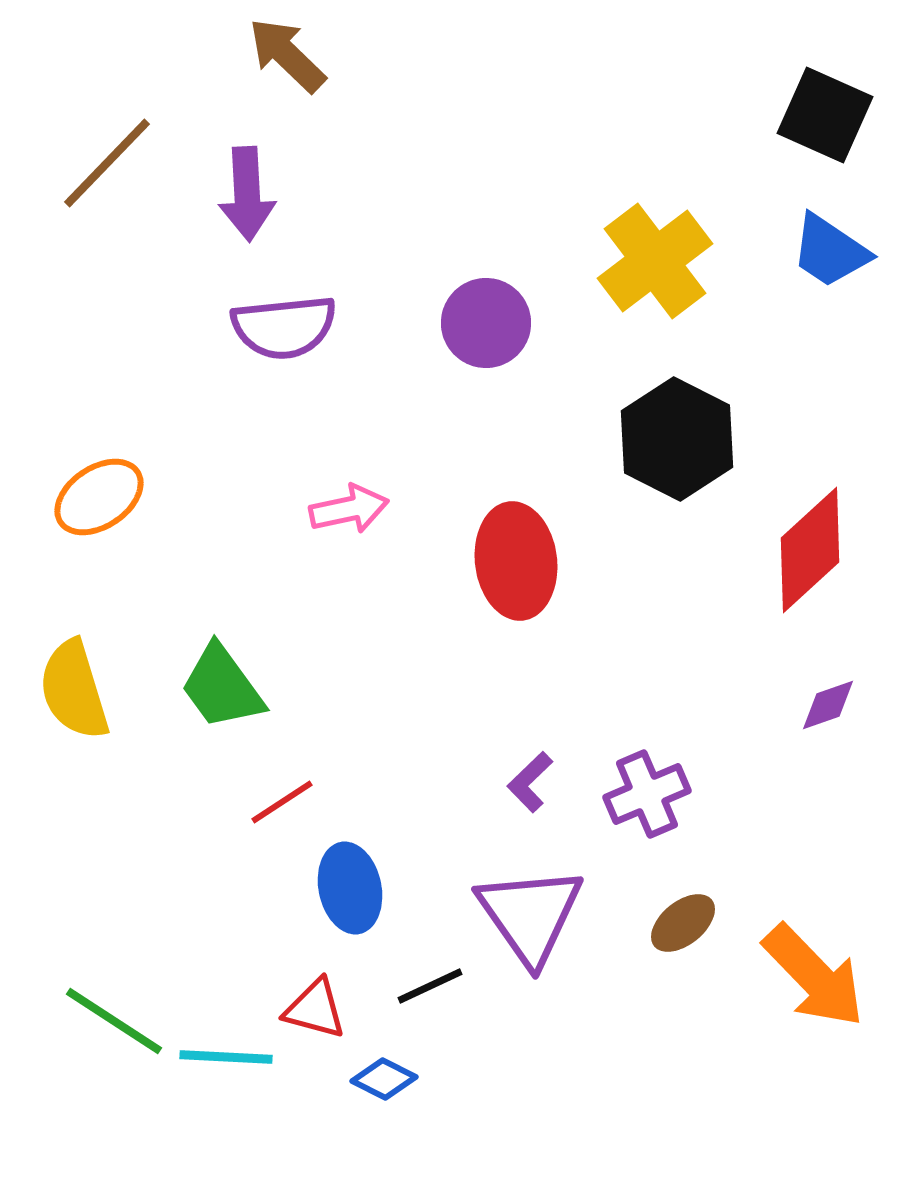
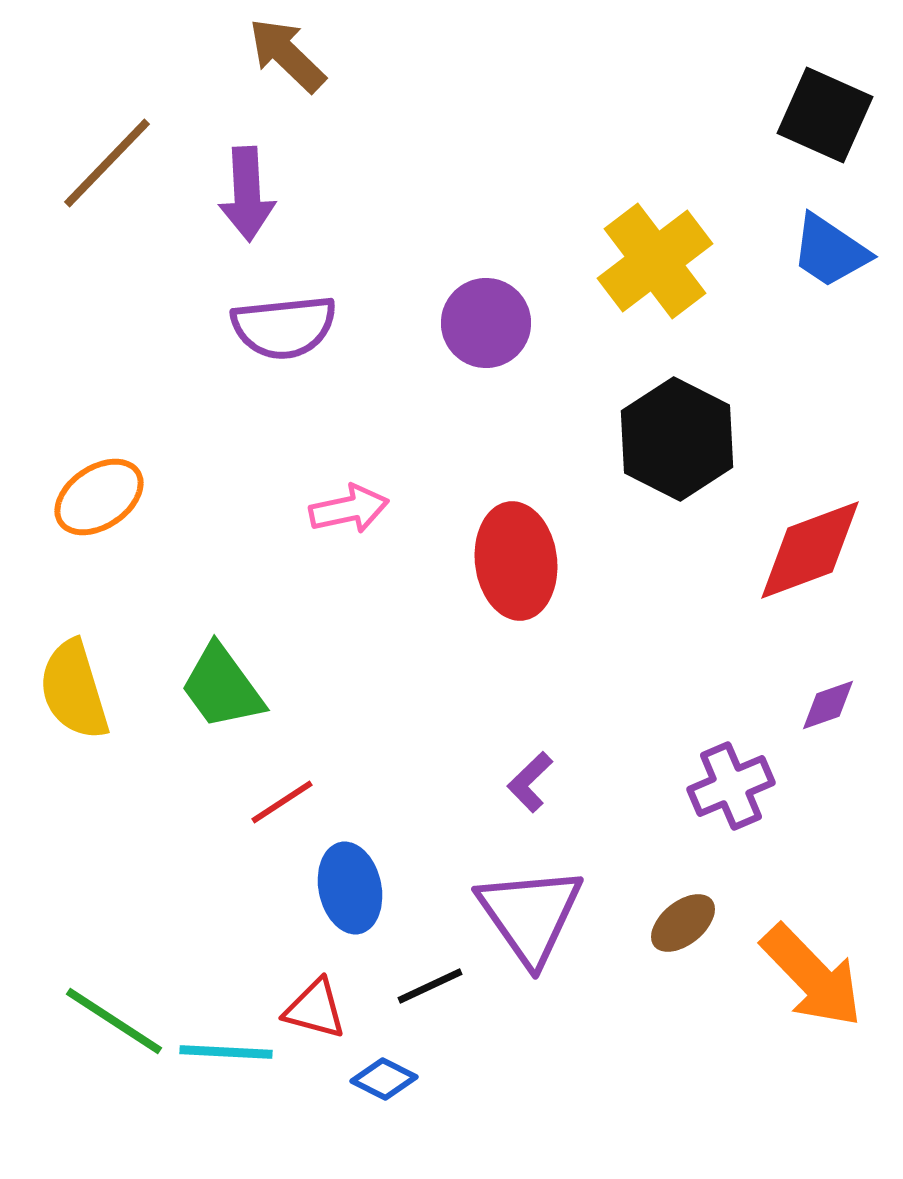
red diamond: rotated 22 degrees clockwise
purple cross: moved 84 px right, 8 px up
orange arrow: moved 2 px left
cyan line: moved 5 px up
